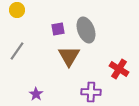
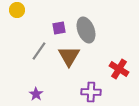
purple square: moved 1 px right, 1 px up
gray line: moved 22 px right
